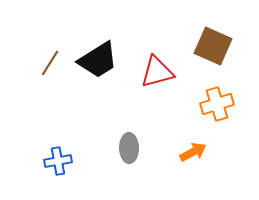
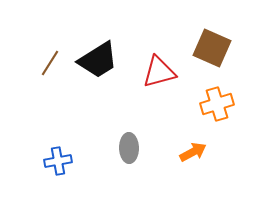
brown square: moved 1 px left, 2 px down
red triangle: moved 2 px right
